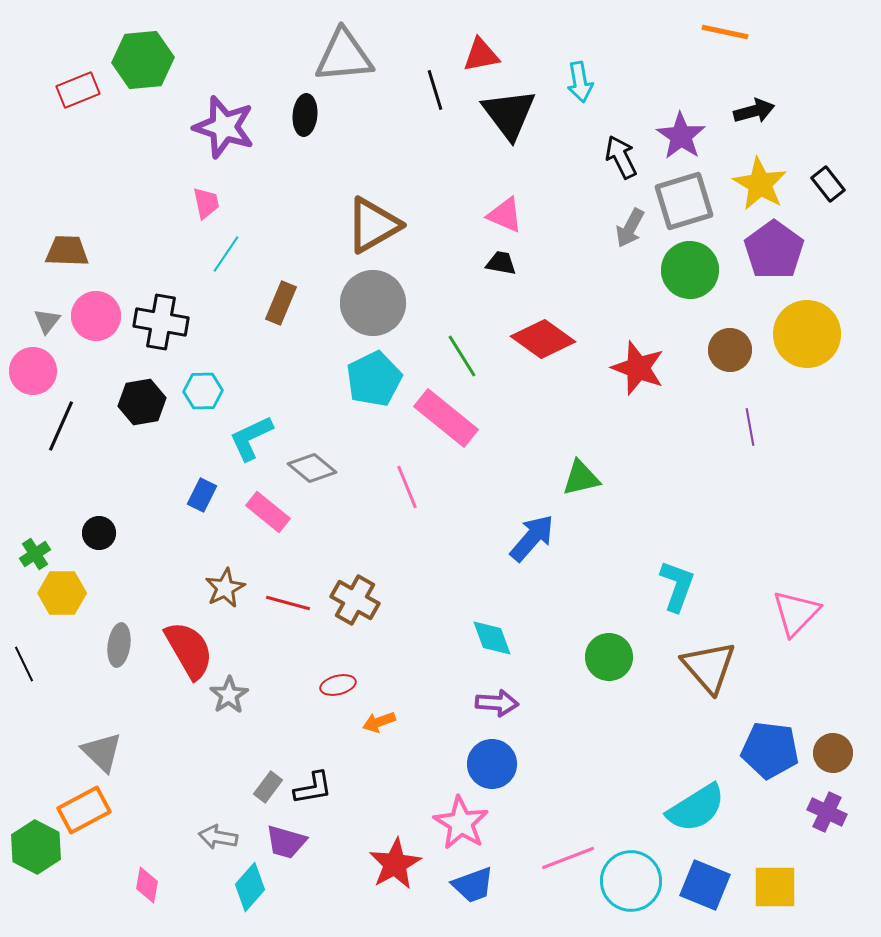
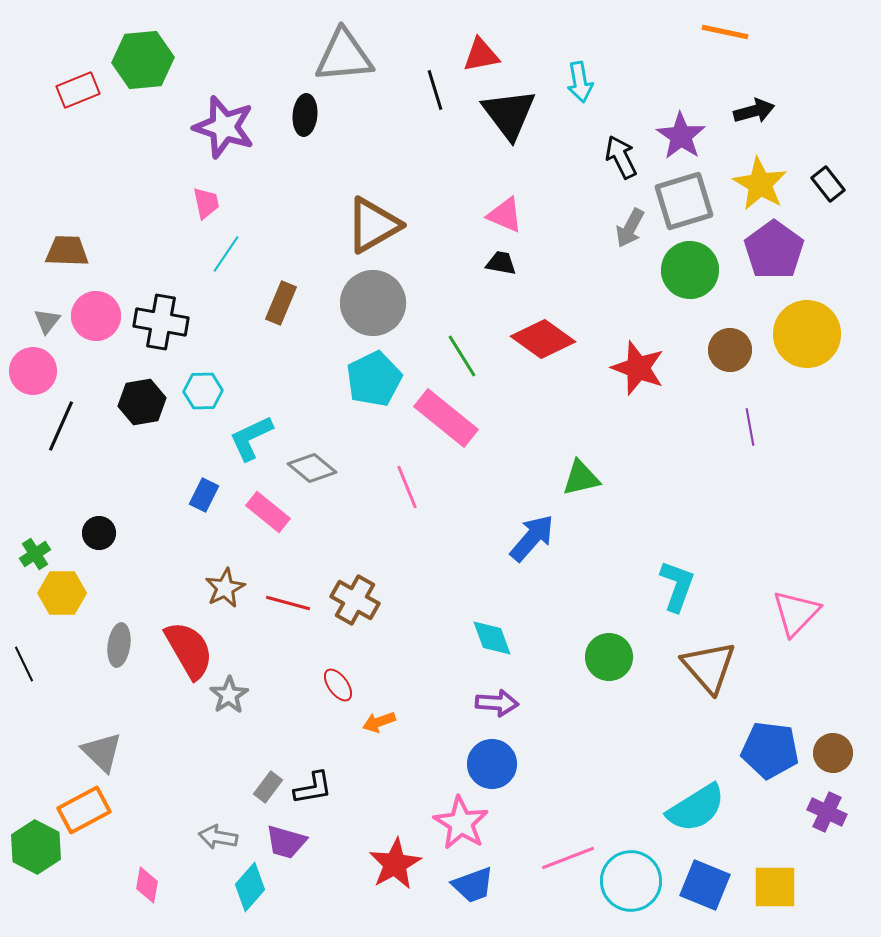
blue rectangle at (202, 495): moved 2 px right
red ellipse at (338, 685): rotated 68 degrees clockwise
